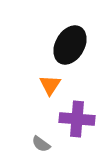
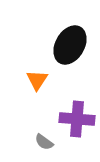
orange triangle: moved 13 px left, 5 px up
gray semicircle: moved 3 px right, 2 px up
